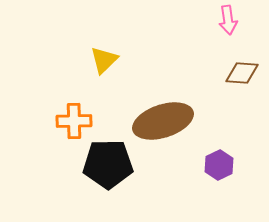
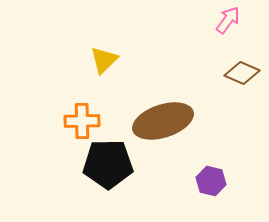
pink arrow: rotated 136 degrees counterclockwise
brown diamond: rotated 20 degrees clockwise
orange cross: moved 8 px right
purple hexagon: moved 8 px left, 16 px down; rotated 20 degrees counterclockwise
